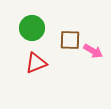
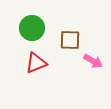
pink arrow: moved 10 px down
